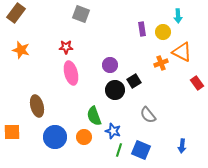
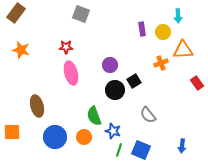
orange triangle: moved 1 px right, 2 px up; rotated 30 degrees counterclockwise
